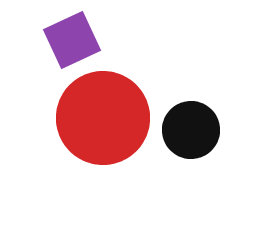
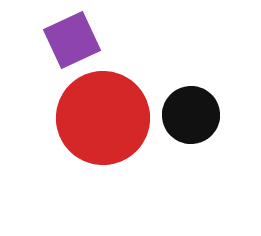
black circle: moved 15 px up
